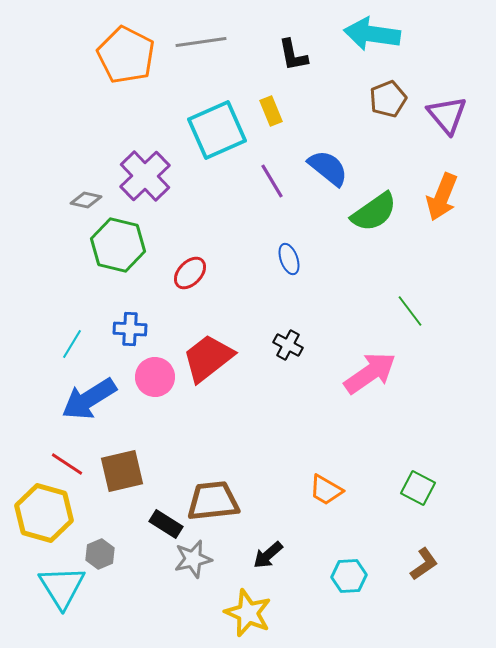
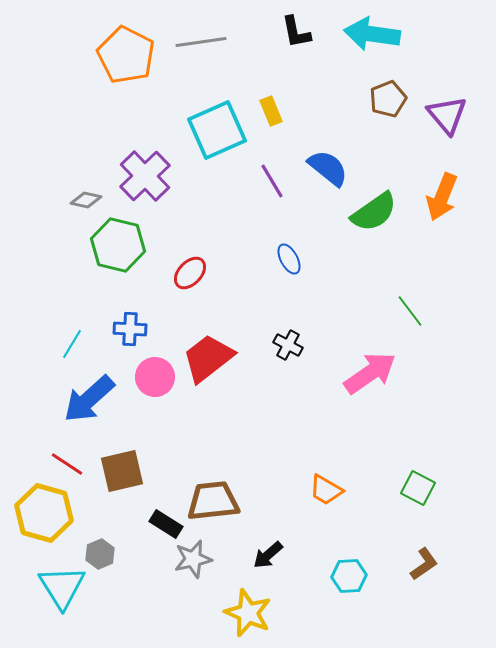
black L-shape: moved 3 px right, 23 px up
blue ellipse: rotated 8 degrees counterclockwise
blue arrow: rotated 10 degrees counterclockwise
